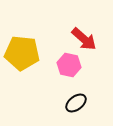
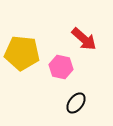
pink hexagon: moved 8 px left, 2 px down
black ellipse: rotated 15 degrees counterclockwise
